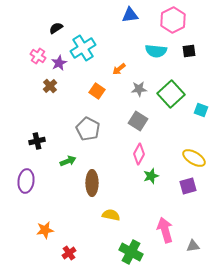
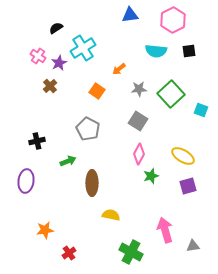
yellow ellipse: moved 11 px left, 2 px up
